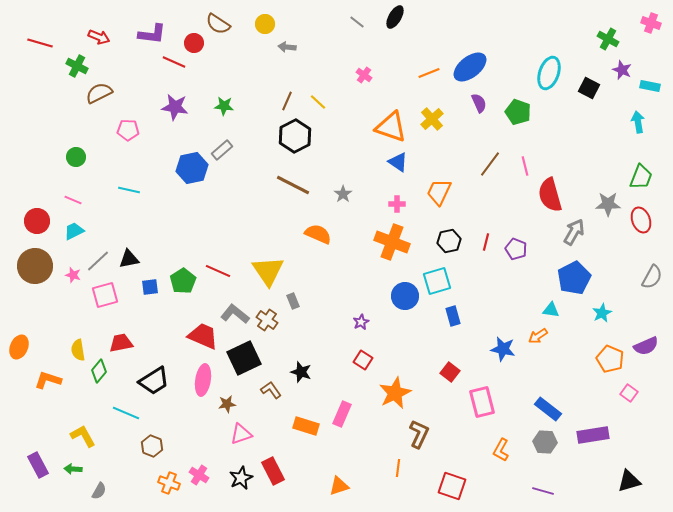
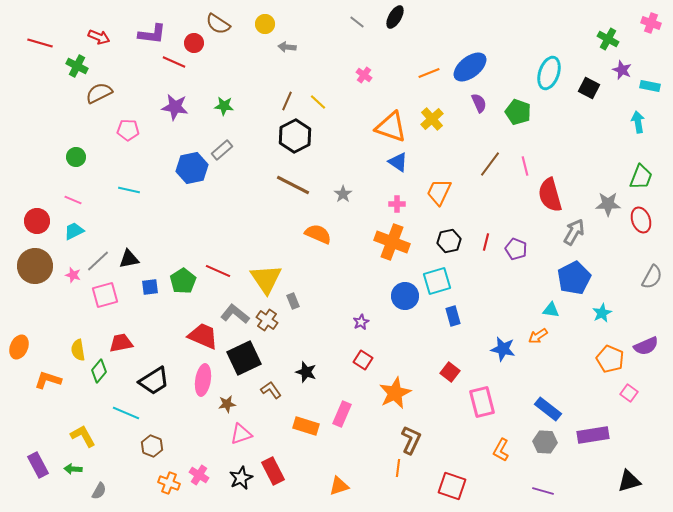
yellow triangle at (268, 271): moved 2 px left, 8 px down
black star at (301, 372): moved 5 px right
brown L-shape at (419, 434): moved 8 px left, 6 px down
